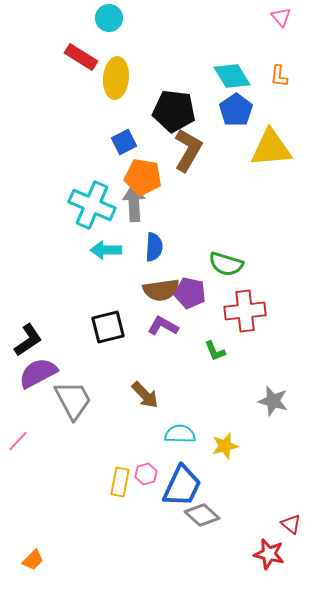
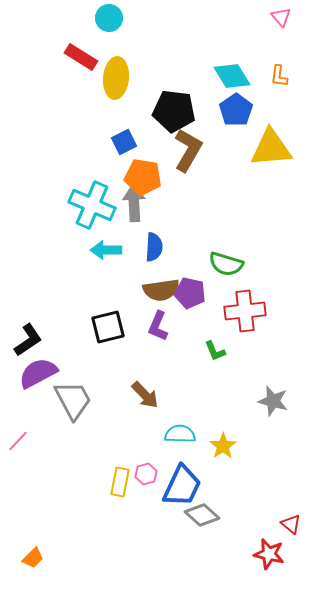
purple L-shape: moved 5 px left; rotated 96 degrees counterclockwise
yellow star: moved 2 px left; rotated 20 degrees counterclockwise
orange trapezoid: moved 2 px up
